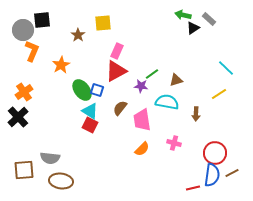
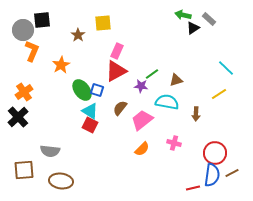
pink trapezoid: rotated 60 degrees clockwise
gray semicircle: moved 7 px up
